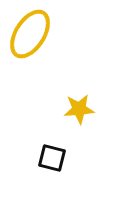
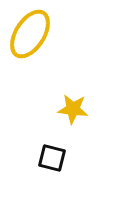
yellow star: moved 6 px left; rotated 12 degrees clockwise
